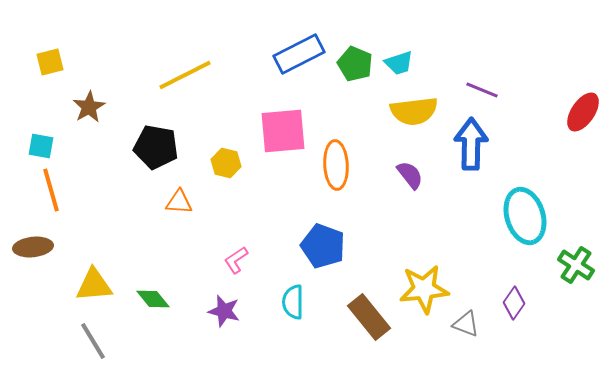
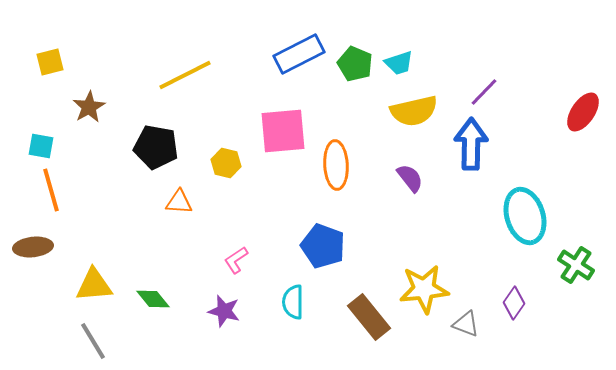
purple line: moved 2 px right, 2 px down; rotated 68 degrees counterclockwise
yellow semicircle: rotated 6 degrees counterclockwise
purple semicircle: moved 3 px down
